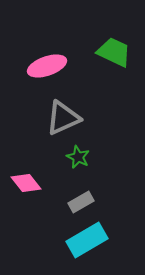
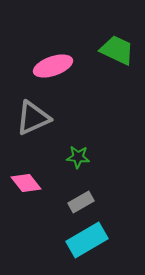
green trapezoid: moved 3 px right, 2 px up
pink ellipse: moved 6 px right
gray triangle: moved 30 px left
green star: rotated 20 degrees counterclockwise
